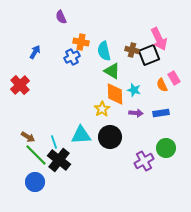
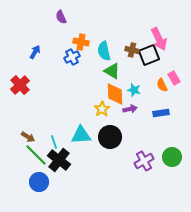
purple arrow: moved 6 px left, 4 px up; rotated 16 degrees counterclockwise
green circle: moved 6 px right, 9 px down
blue circle: moved 4 px right
